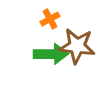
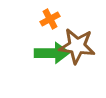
green arrow: moved 1 px right, 1 px up
